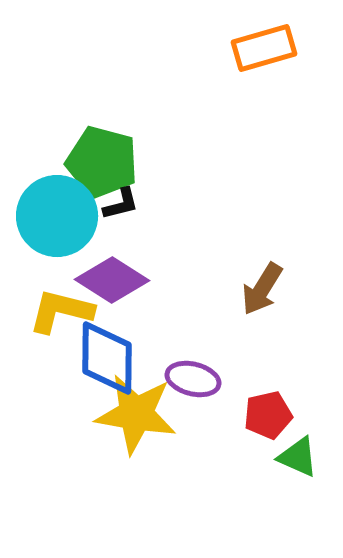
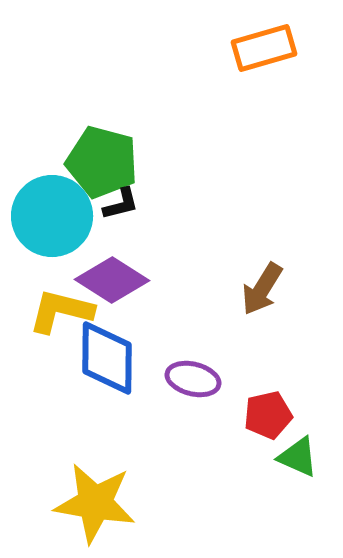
cyan circle: moved 5 px left
yellow star: moved 41 px left, 89 px down
